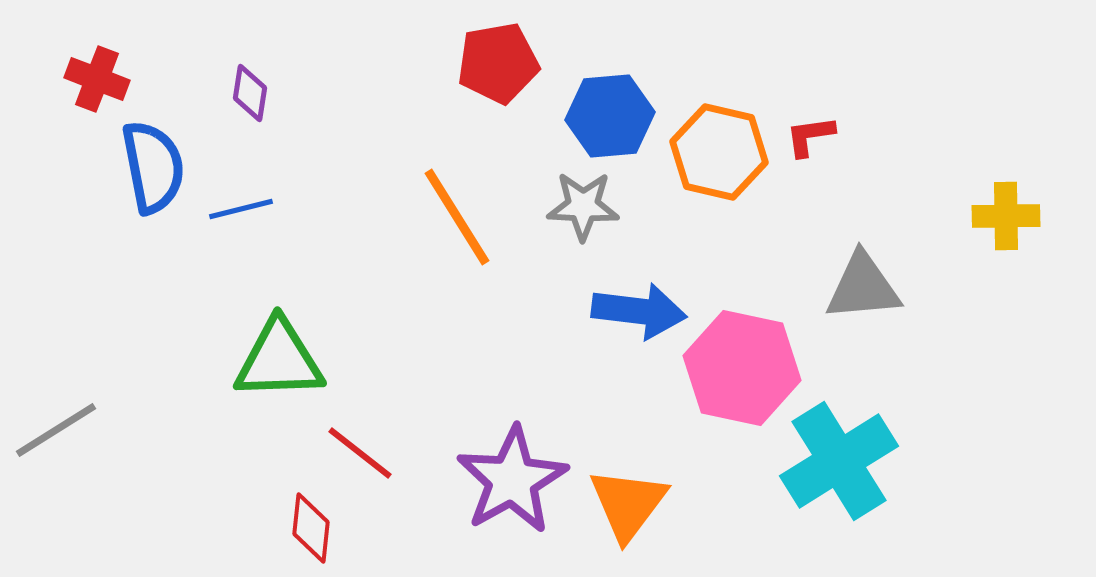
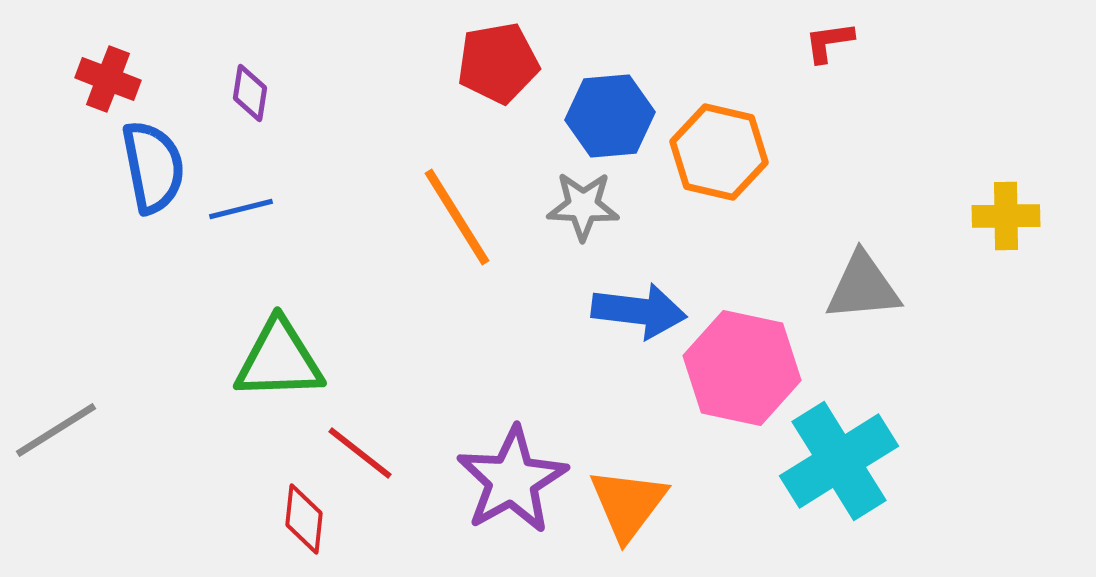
red cross: moved 11 px right
red L-shape: moved 19 px right, 94 px up
red diamond: moved 7 px left, 9 px up
